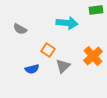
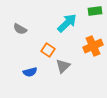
green rectangle: moved 1 px left, 1 px down
cyan arrow: rotated 50 degrees counterclockwise
orange cross: moved 10 px up; rotated 18 degrees clockwise
blue semicircle: moved 2 px left, 3 px down
